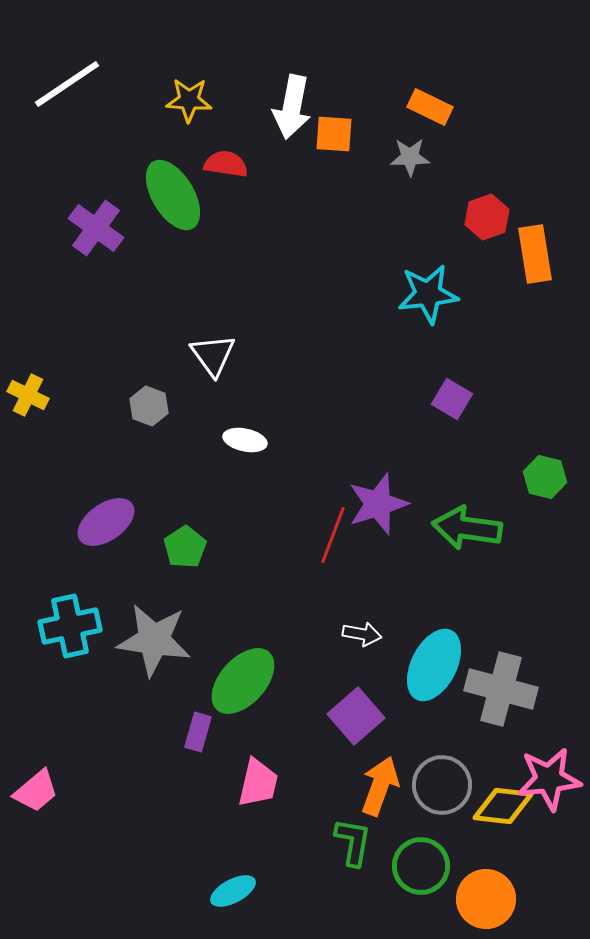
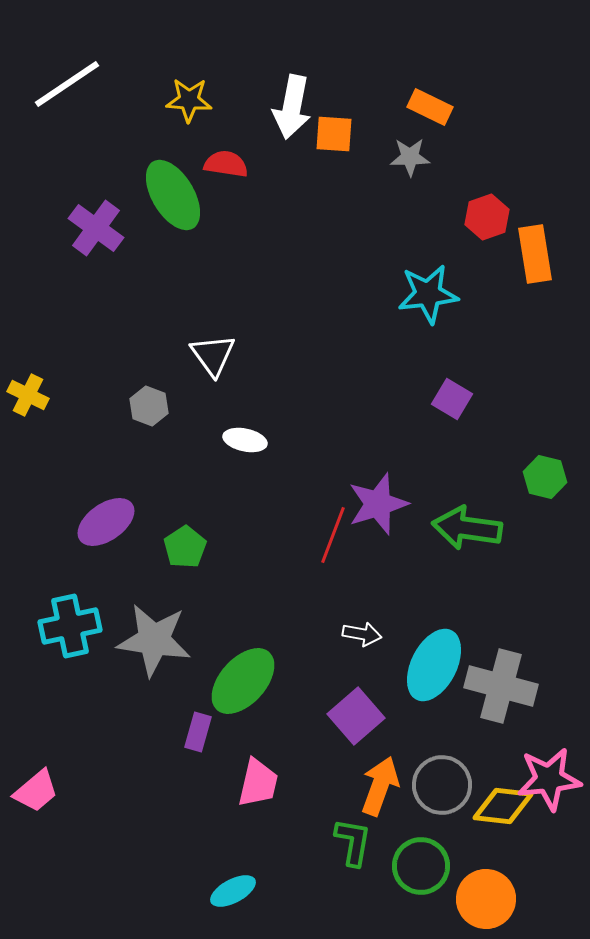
gray cross at (501, 689): moved 3 px up
